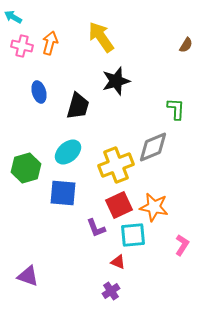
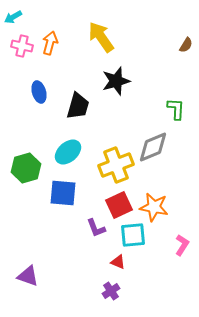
cyan arrow: rotated 60 degrees counterclockwise
